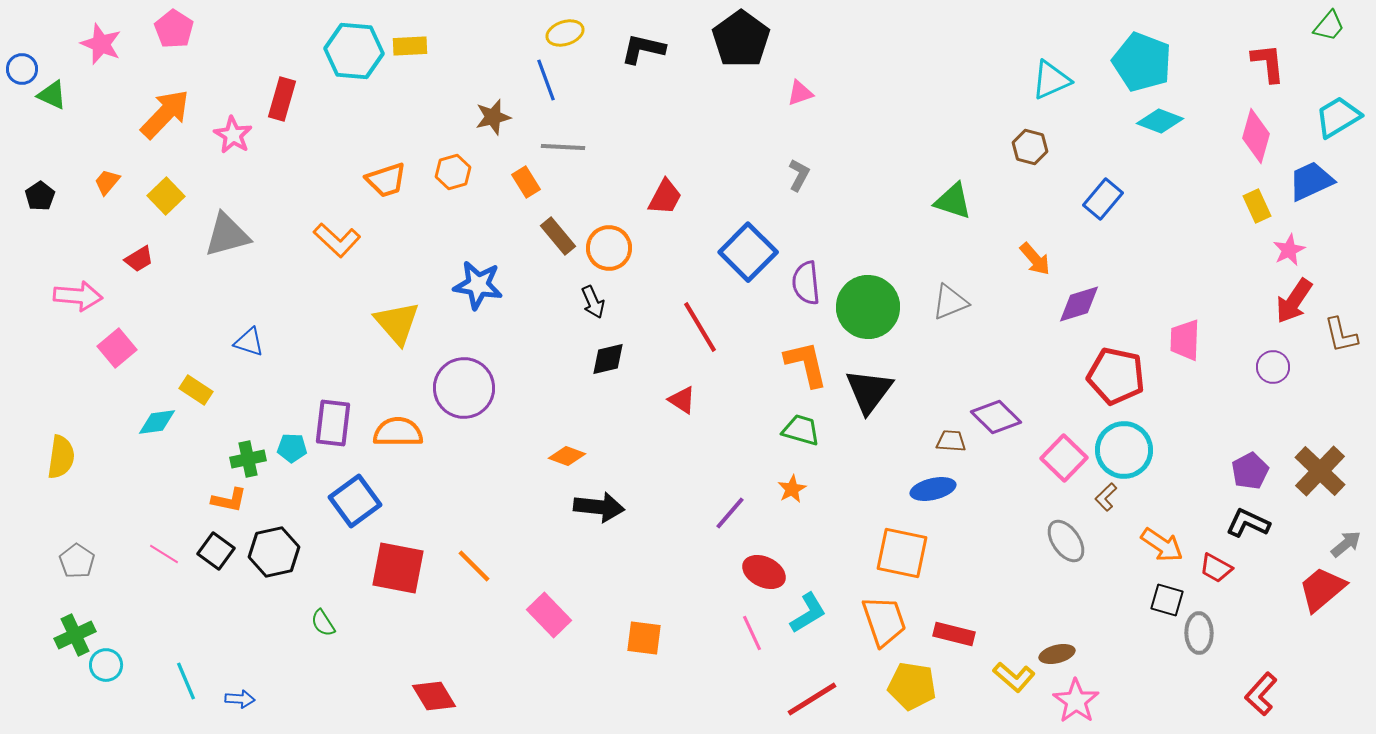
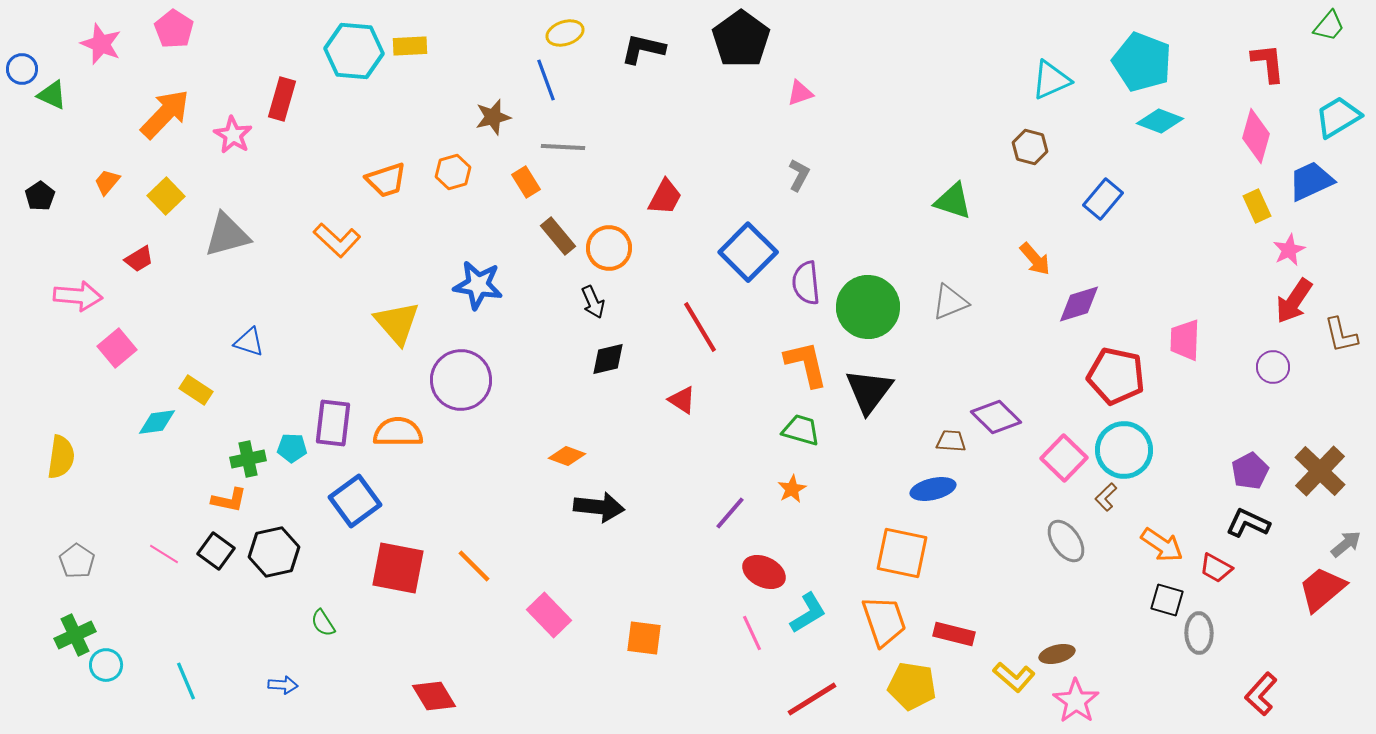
purple circle at (464, 388): moved 3 px left, 8 px up
blue arrow at (240, 699): moved 43 px right, 14 px up
